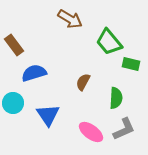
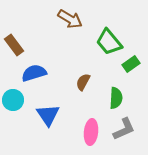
green rectangle: rotated 48 degrees counterclockwise
cyan circle: moved 3 px up
pink ellipse: rotated 60 degrees clockwise
